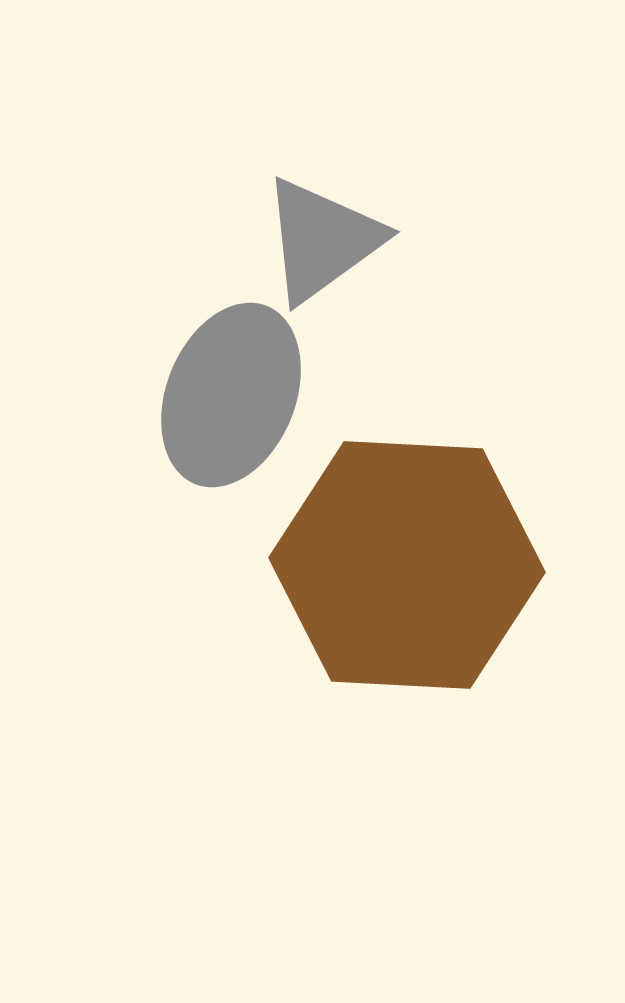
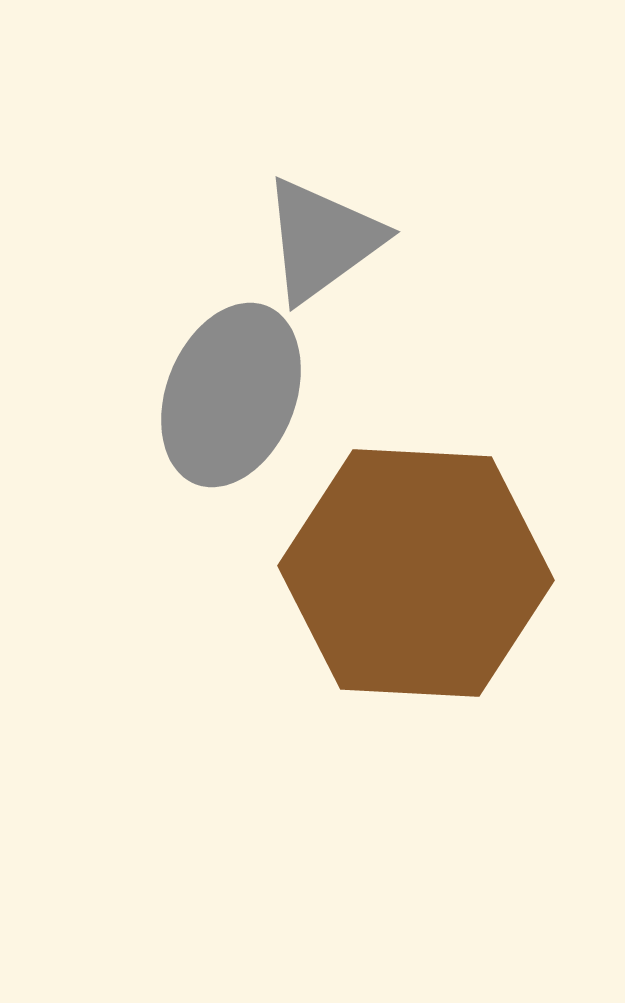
brown hexagon: moved 9 px right, 8 px down
